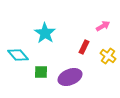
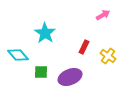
pink arrow: moved 11 px up
